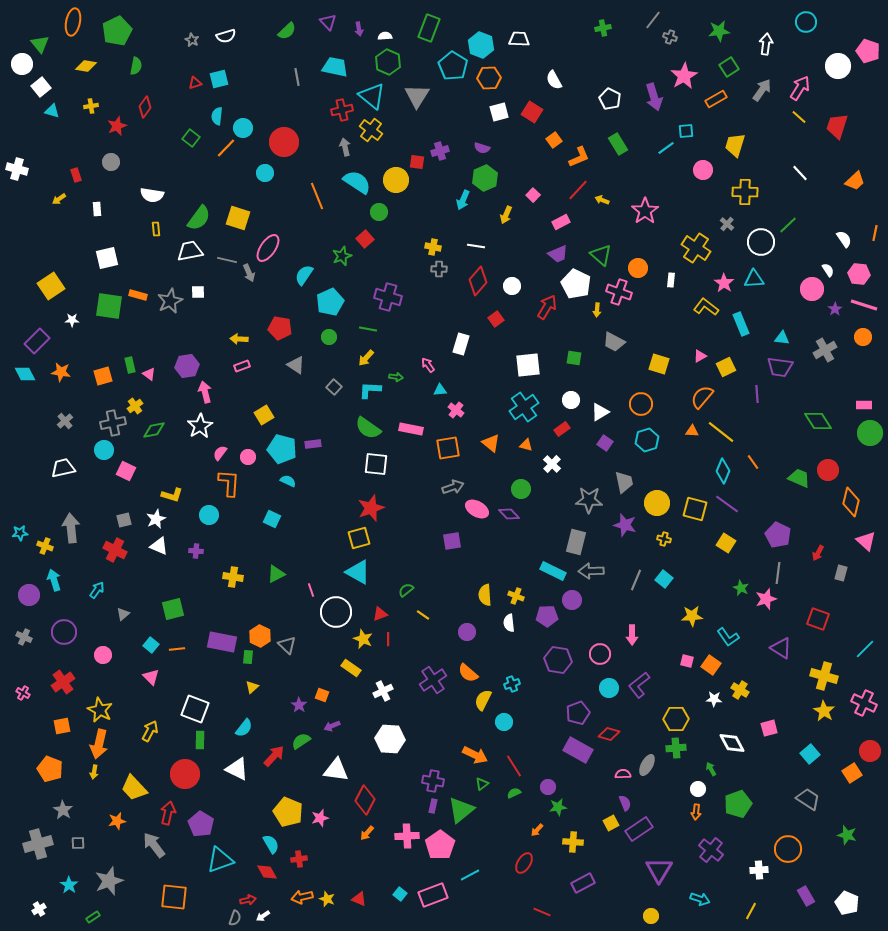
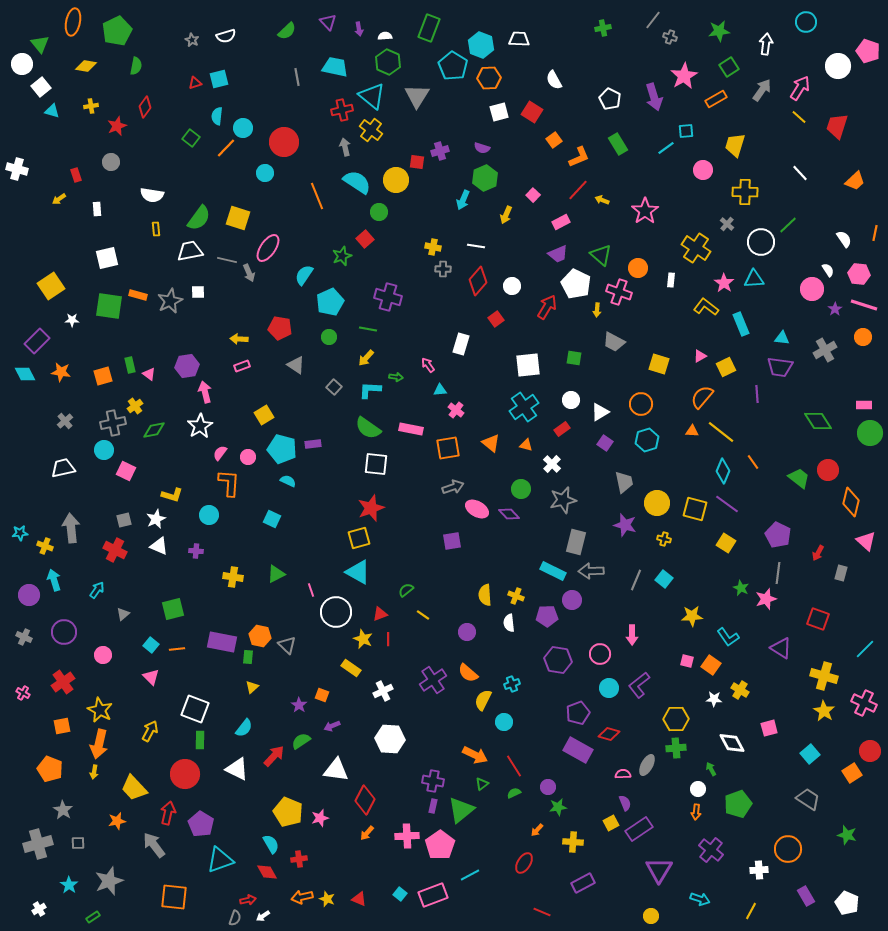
gray cross at (439, 269): moved 4 px right
green trapezoid at (799, 478): rotated 15 degrees clockwise
gray star at (589, 500): moved 26 px left; rotated 16 degrees counterclockwise
orange hexagon at (260, 636): rotated 15 degrees counterclockwise
